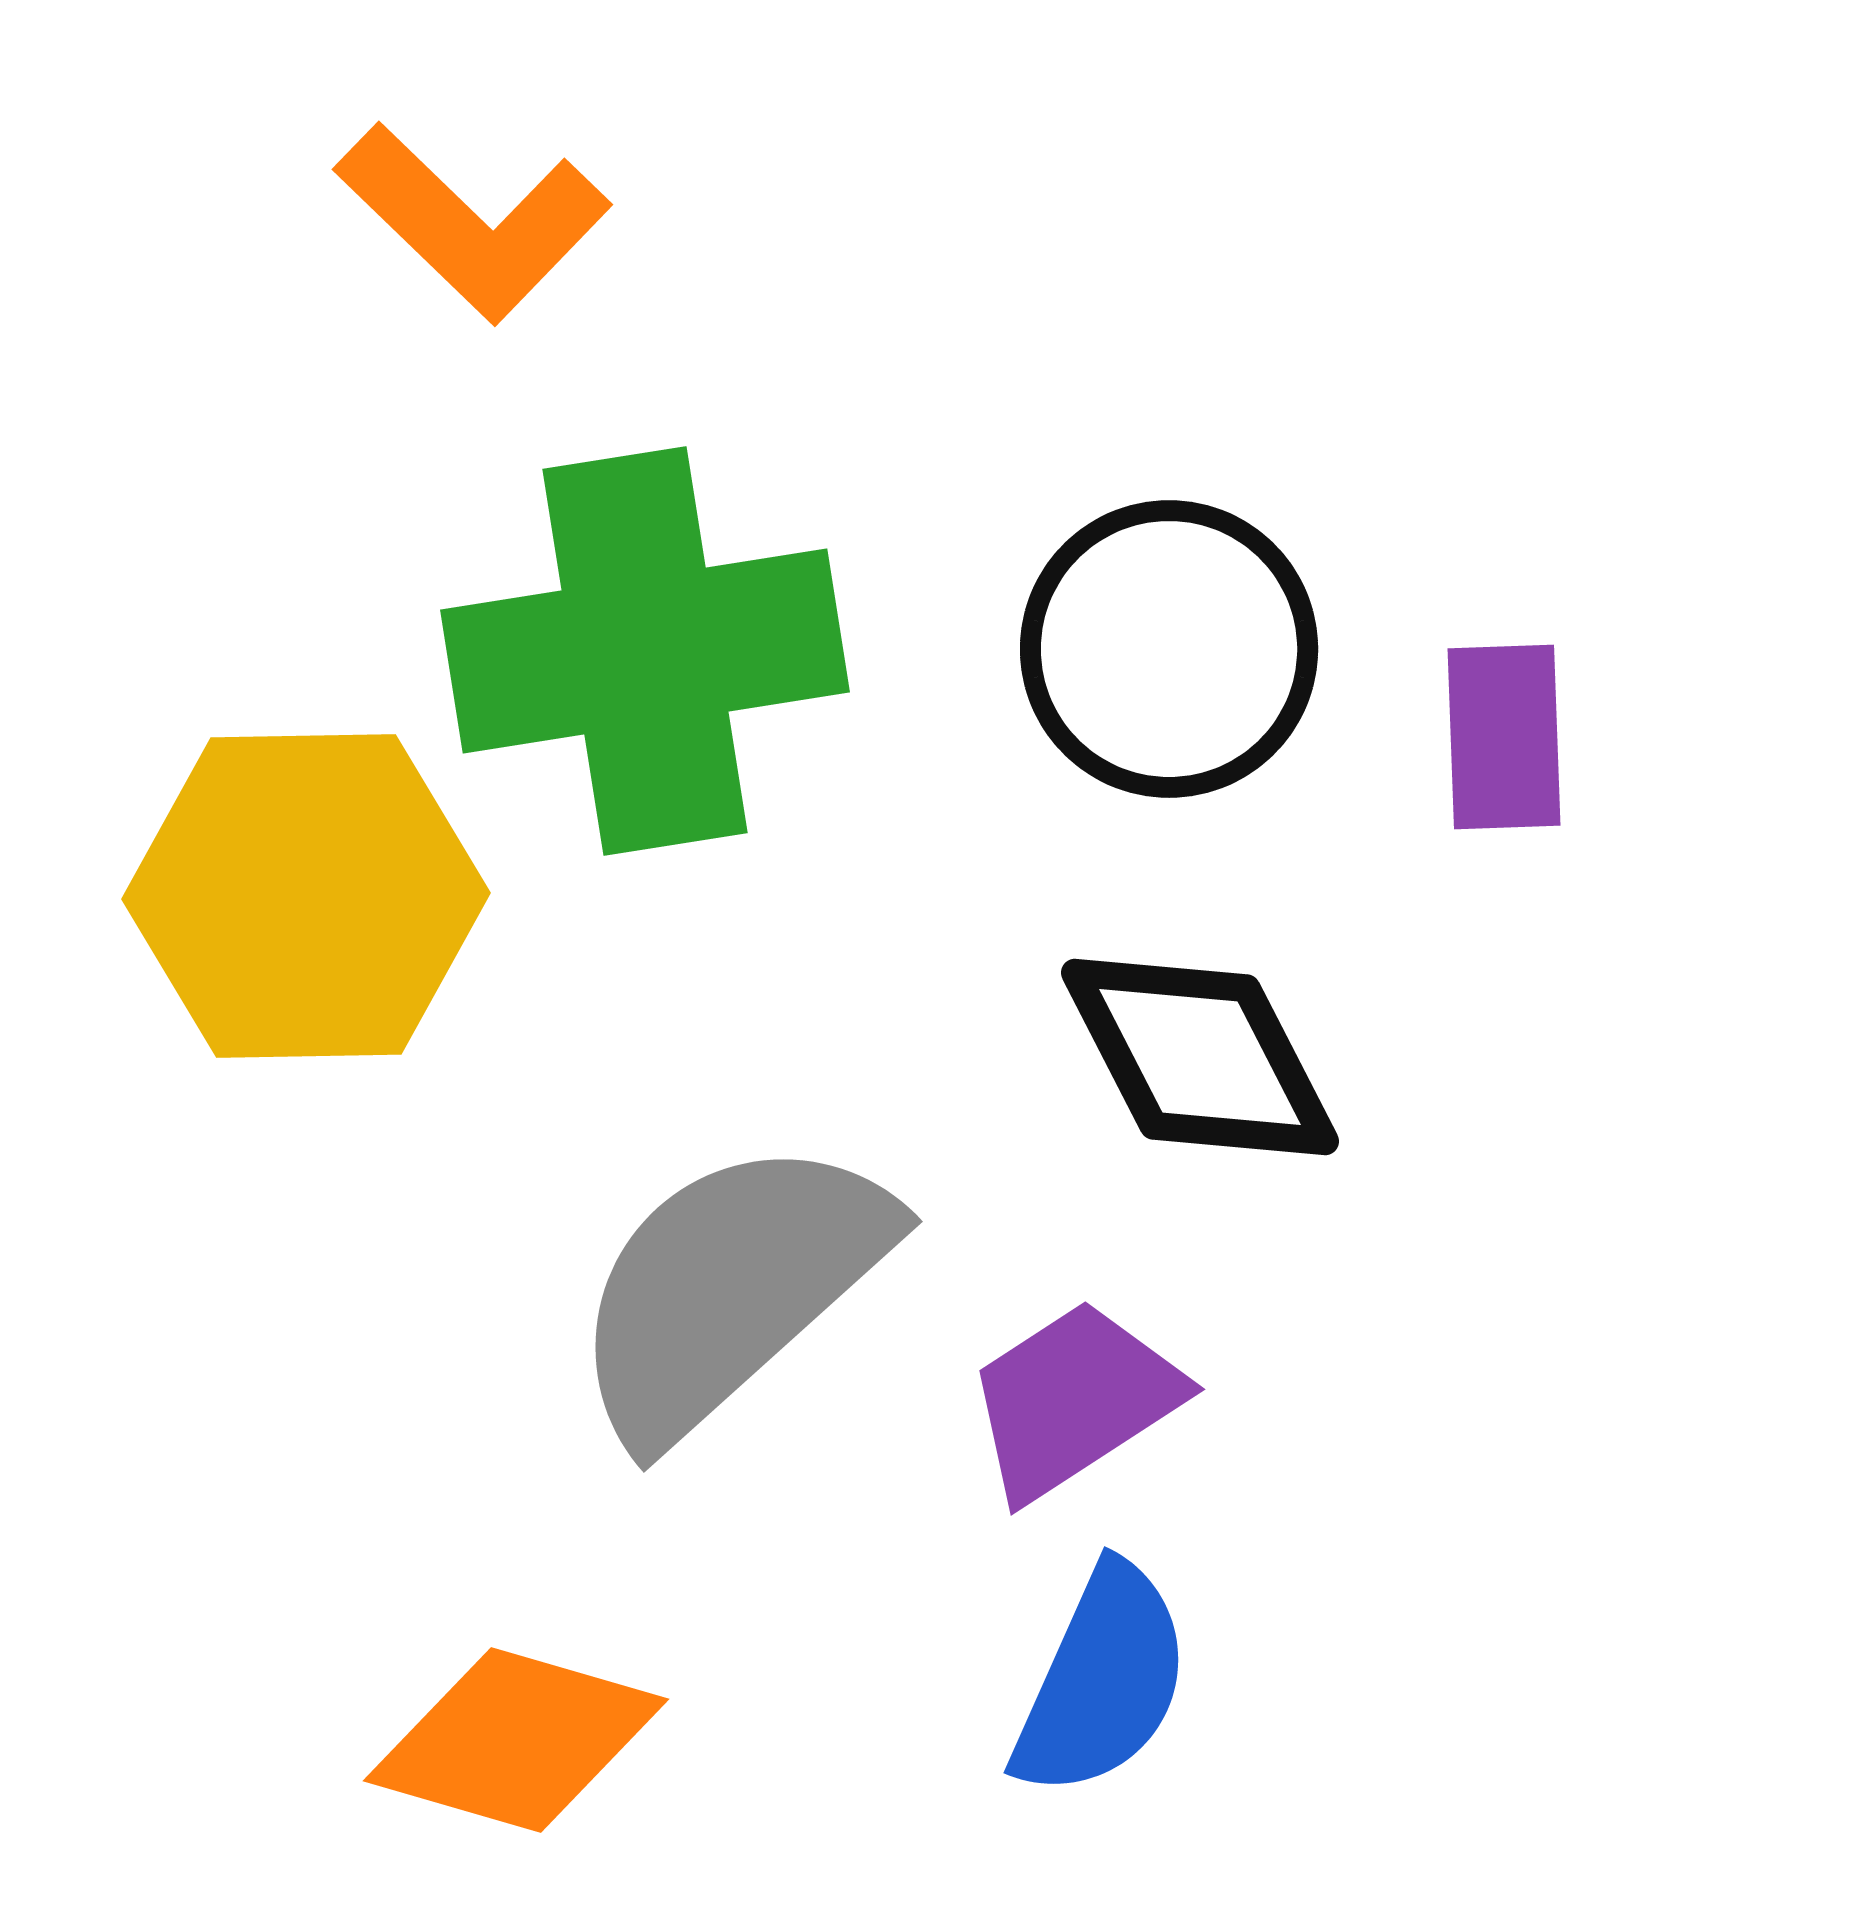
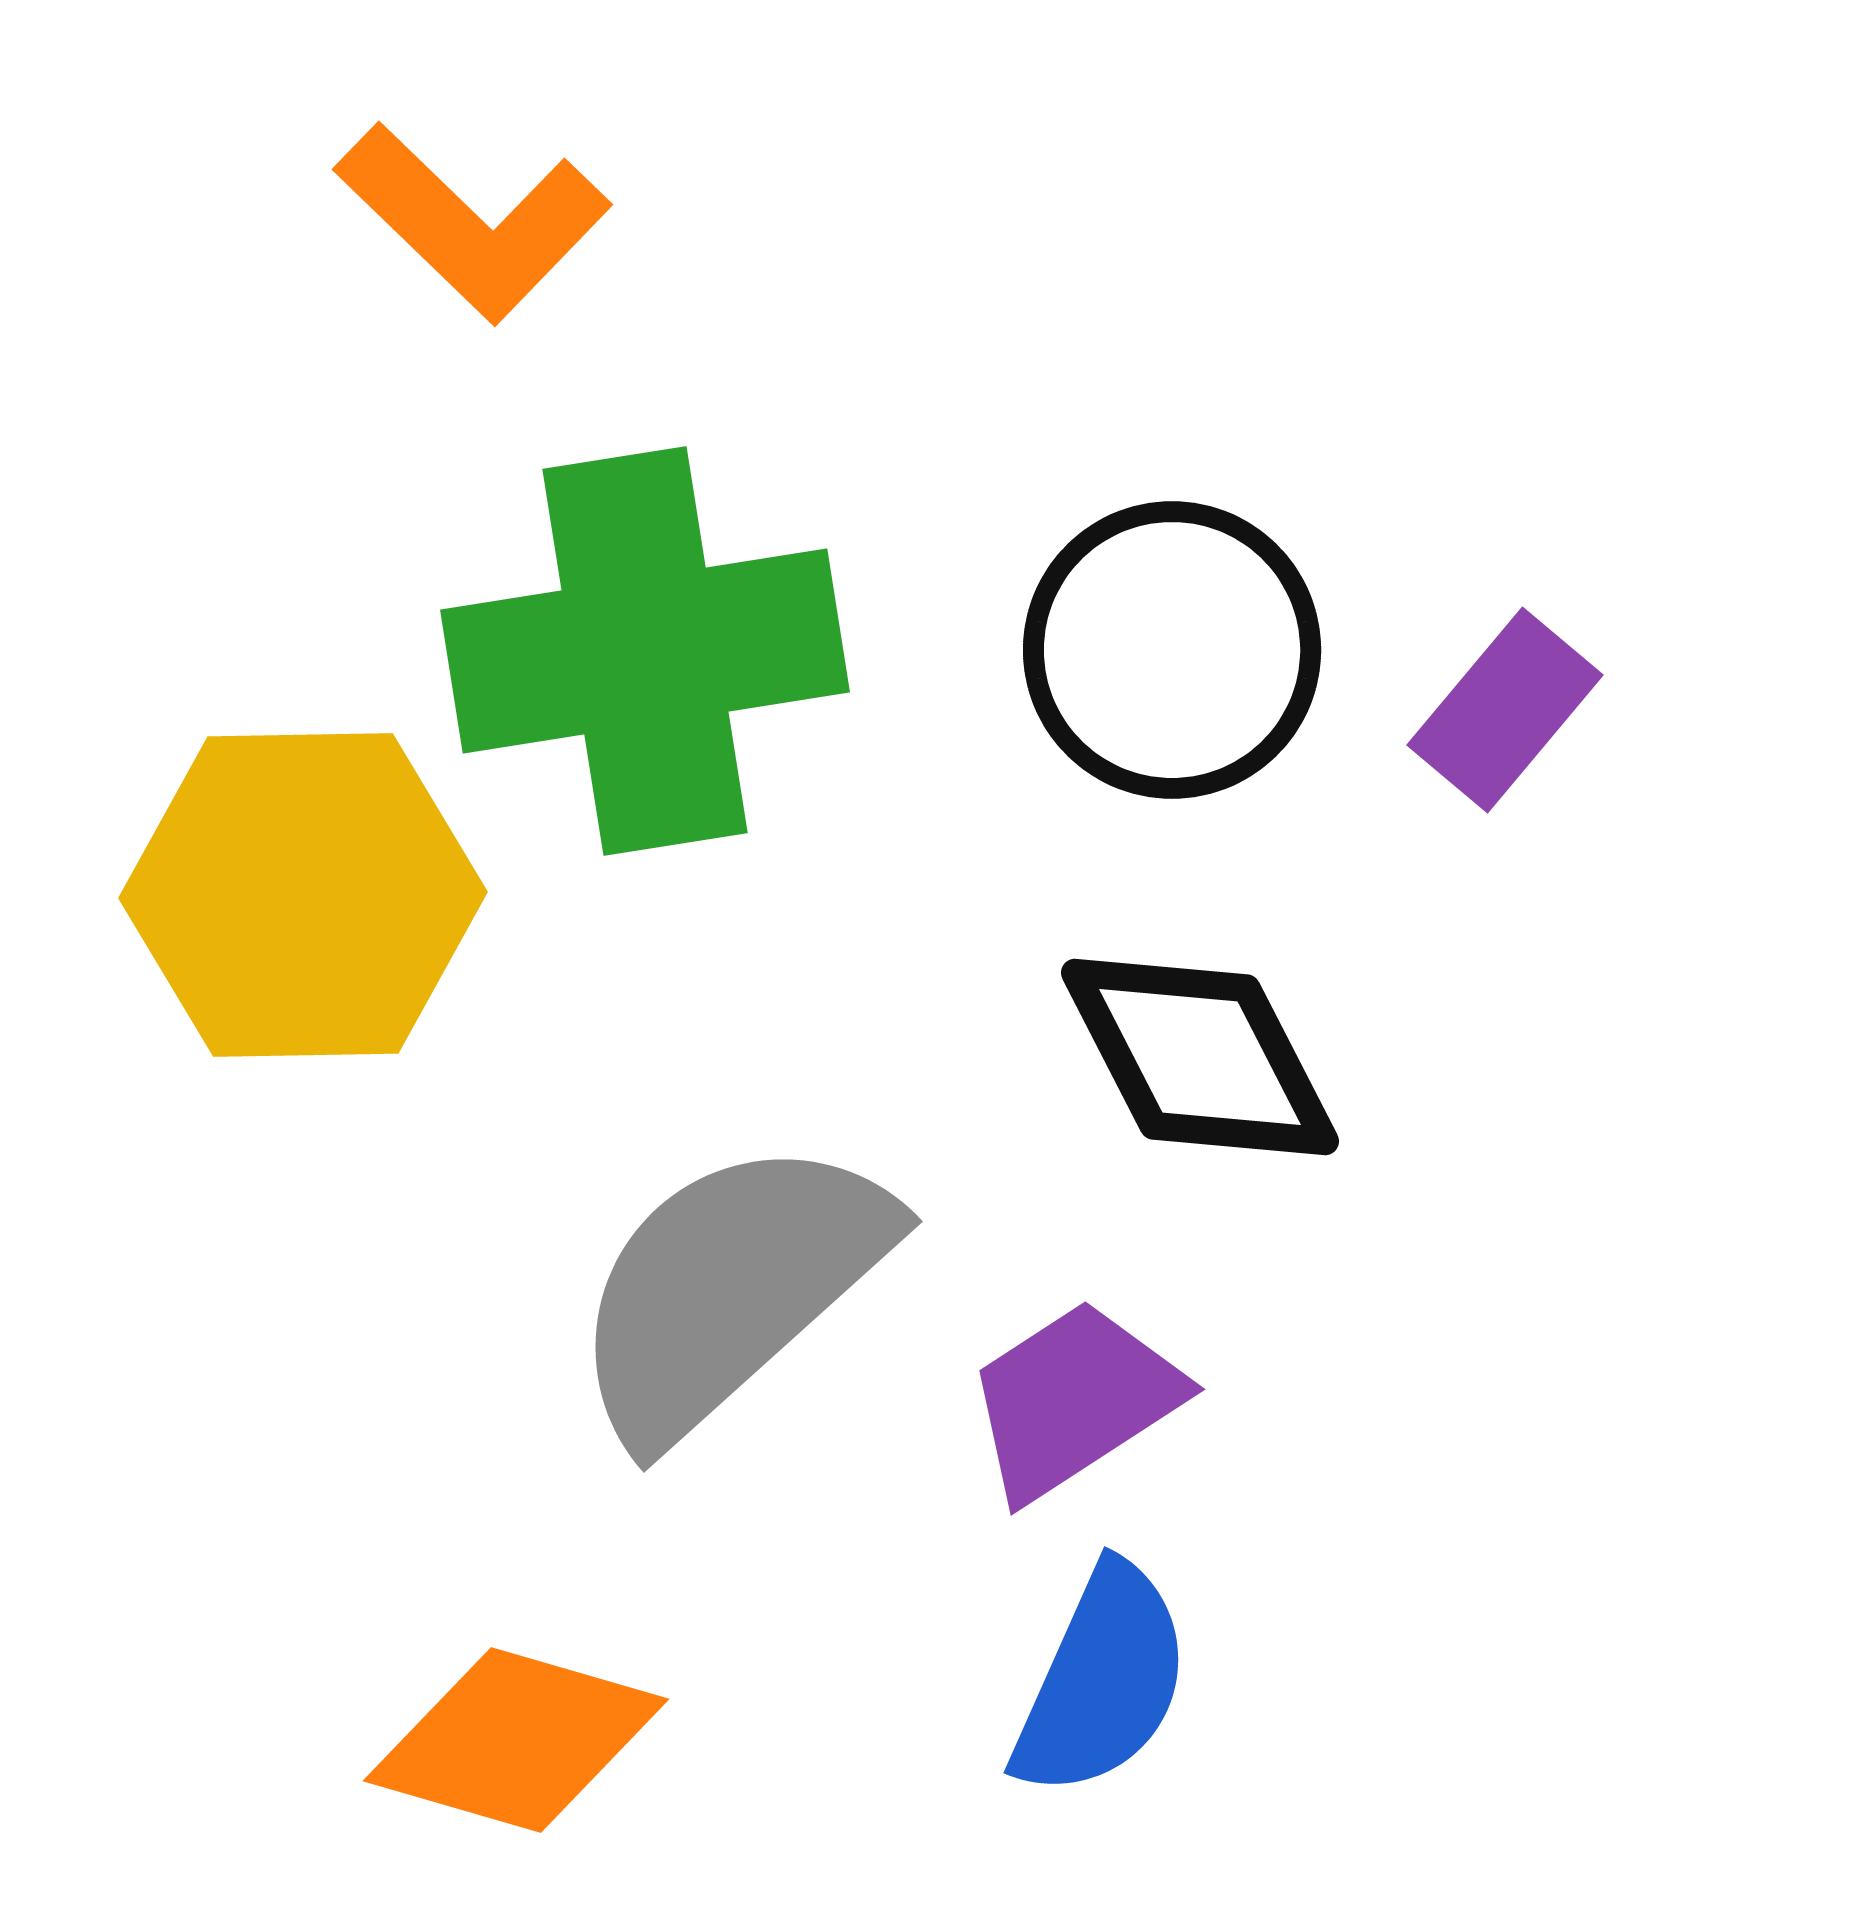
black circle: moved 3 px right, 1 px down
purple rectangle: moved 1 px right, 27 px up; rotated 42 degrees clockwise
yellow hexagon: moved 3 px left, 1 px up
